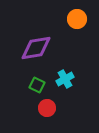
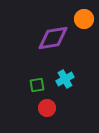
orange circle: moved 7 px right
purple diamond: moved 17 px right, 10 px up
green square: rotated 35 degrees counterclockwise
